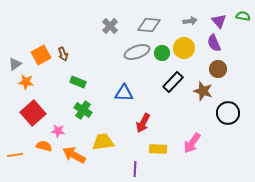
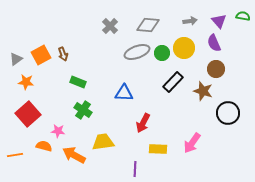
gray diamond: moved 1 px left
gray triangle: moved 1 px right, 5 px up
brown circle: moved 2 px left
red square: moved 5 px left, 1 px down
